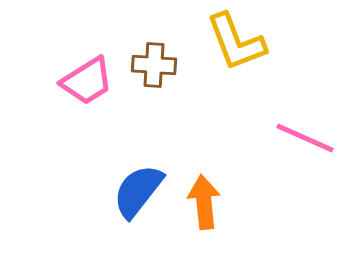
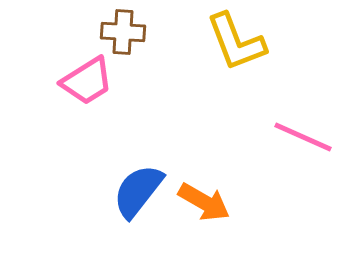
brown cross: moved 31 px left, 33 px up
pink line: moved 2 px left, 1 px up
orange arrow: rotated 126 degrees clockwise
